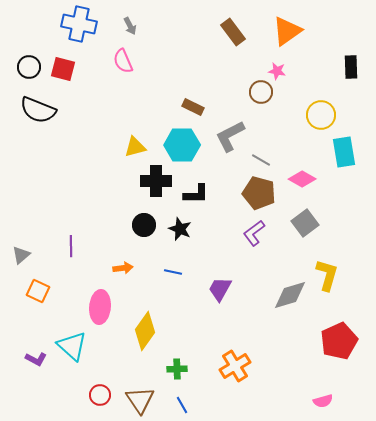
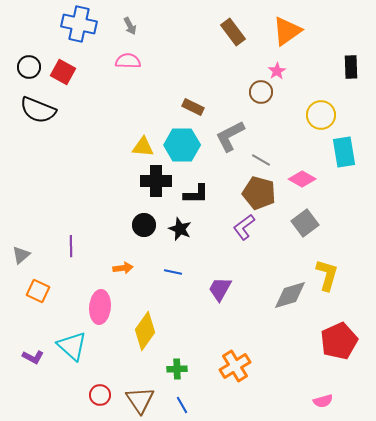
pink semicircle at (123, 61): moved 5 px right; rotated 115 degrees clockwise
red square at (63, 69): moved 3 px down; rotated 15 degrees clockwise
pink star at (277, 71): rotated 30 degrees clockwise
yellow triangle at (135, 147): moved 8 px right; rotated 20 degrees clockwise
purple L-shape at (254, 233): moved 10 px left, 6 px up
purple L-shape at (36, 359): moved 3 px left, 2 px up
